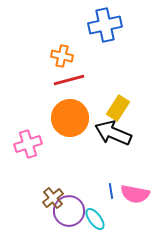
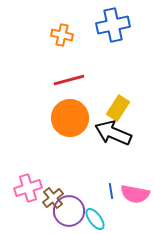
blue cross: moved 8 px right
orange cross: moved 21 px up
pink cross: moved 44 px down
